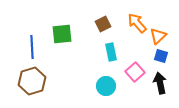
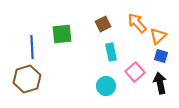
brown hexagon: moved 5 px left, 2 px up
